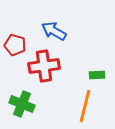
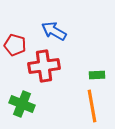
orange line: moved 7 px right; rotated 24 degrees counterclockwise
